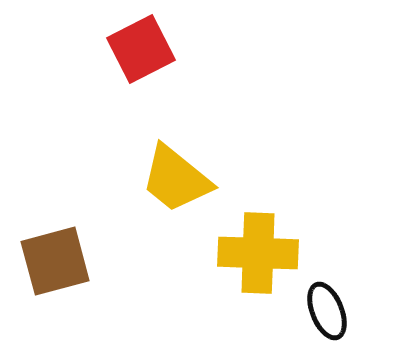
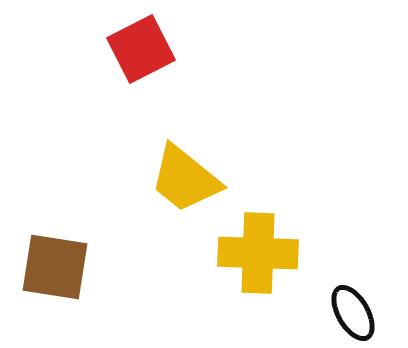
yellow trapezoid: moved 9 px right
brown square: moved 6 px down; rotated 24 degrees clockwise
black ellipse: moved 26 px right, 2 px down; rotated 8 degrees counterclockwise
